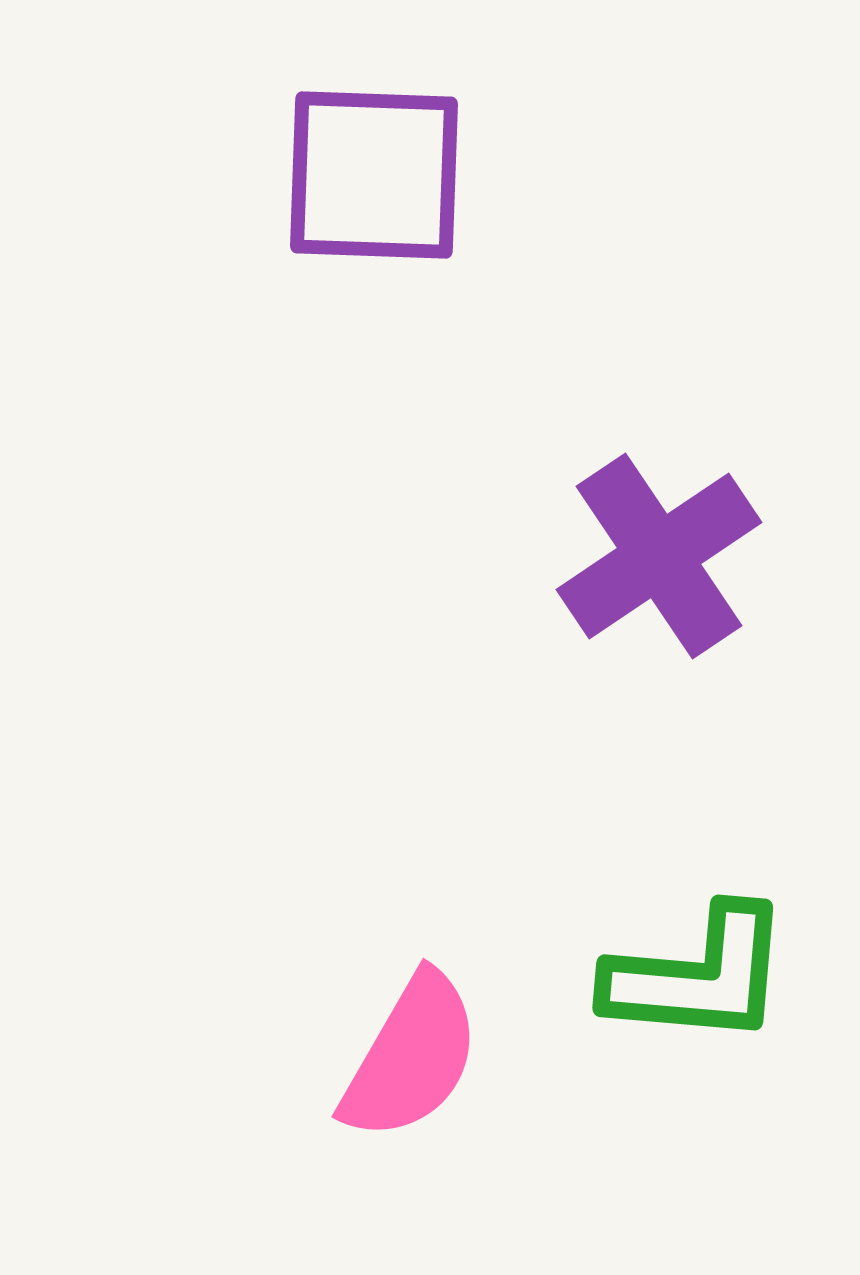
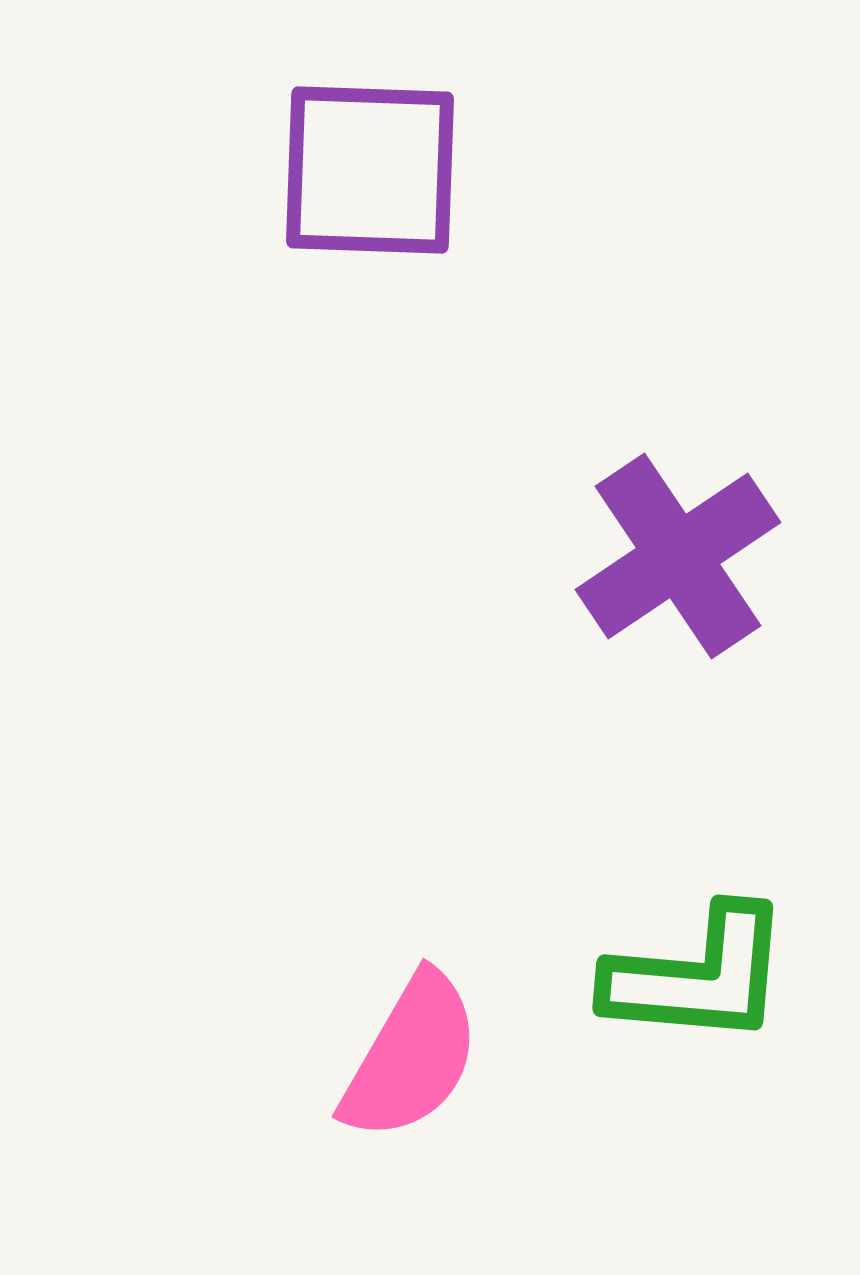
purple square: moved 4 px left, 5 px up
purple cross: moved 19 px right
